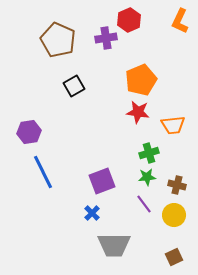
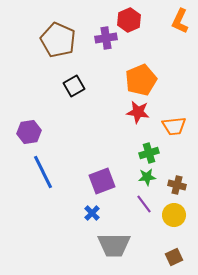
orange trapezoid: moved 1 px right, 1 px down
